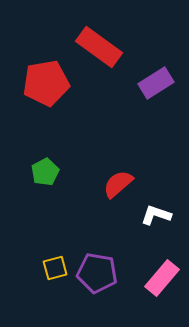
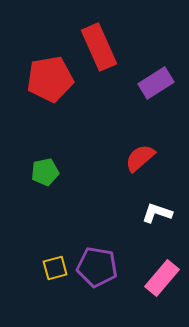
red rectangle: rotated 30 degrees clockwise
red pentagon: moved 4 px right, 4 px up
green pentagon: rotated 16 degrees clockwise
red semicircle: moved 22 px right, 26 px up
white L-shape: moved 1 px right, 2 px up
purple pentagon: moved 6 px up
